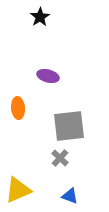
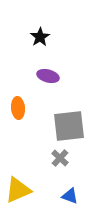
black star: moved 20 px down
